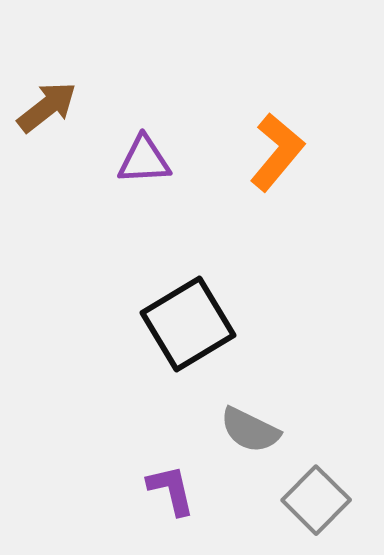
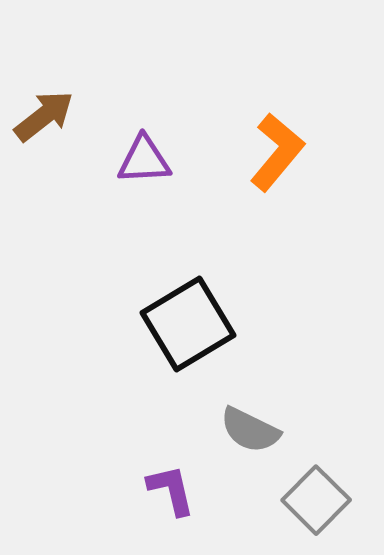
brown arrow: moved 3 px left, 9 px down
